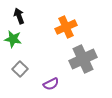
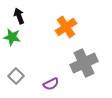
orange cross: rotated 10 degrees counterclockwise
green star: moved 1 px left, 2 px up
gray cross: moved 1 px right, 4 px down
gray square: moved 4 px left, 7 px down
